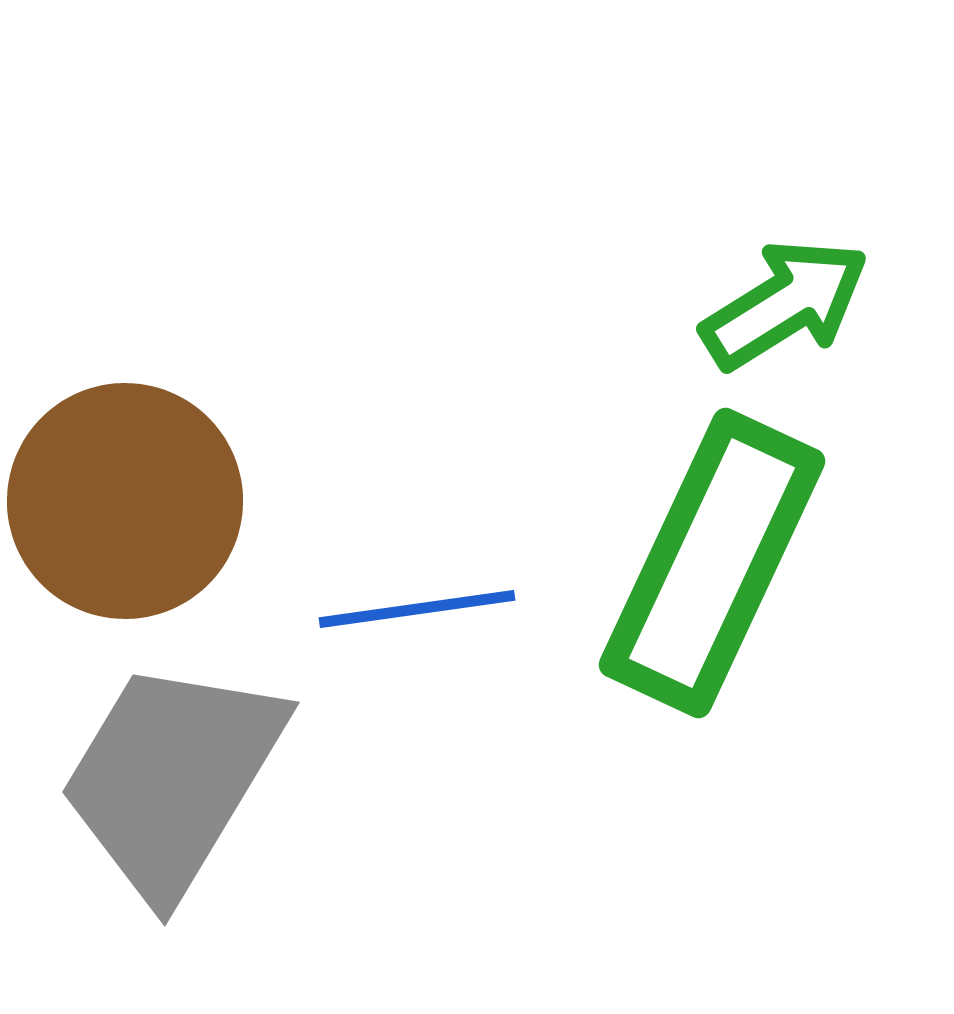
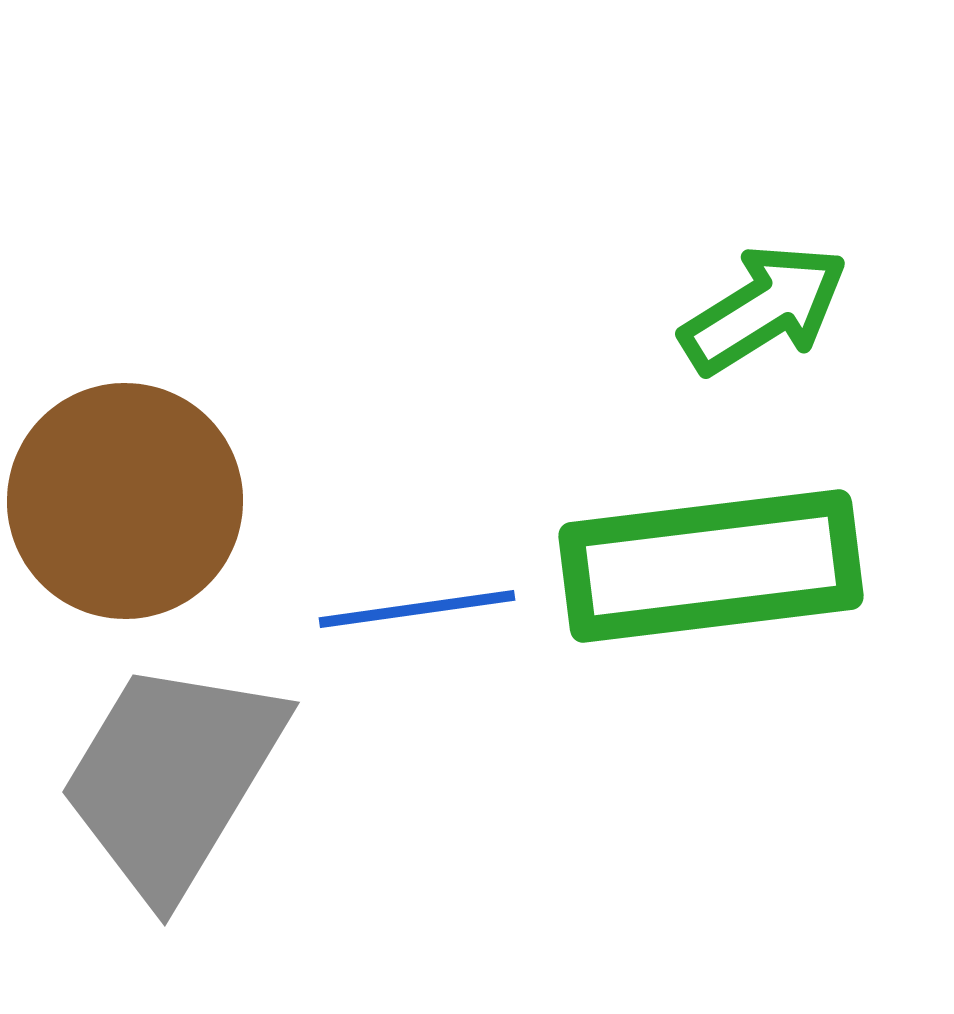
green arrow: moved 21 px left, 5 px down
green rectangle: moved 1 px left, 3 px down; rotated 58 degrees clockwise
